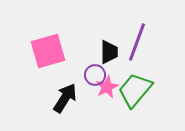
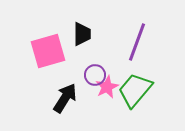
black trapezoid: moved 27 px left, 18 px up
